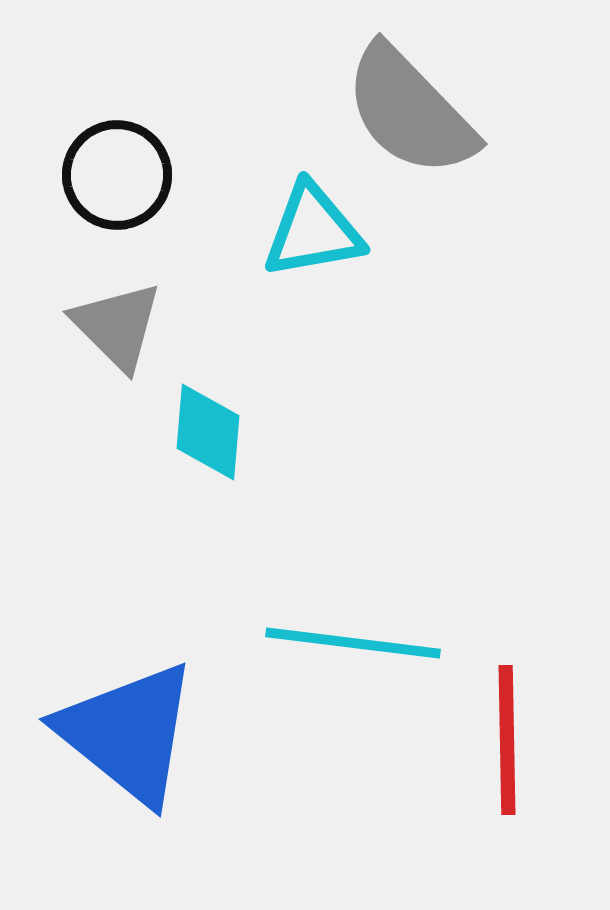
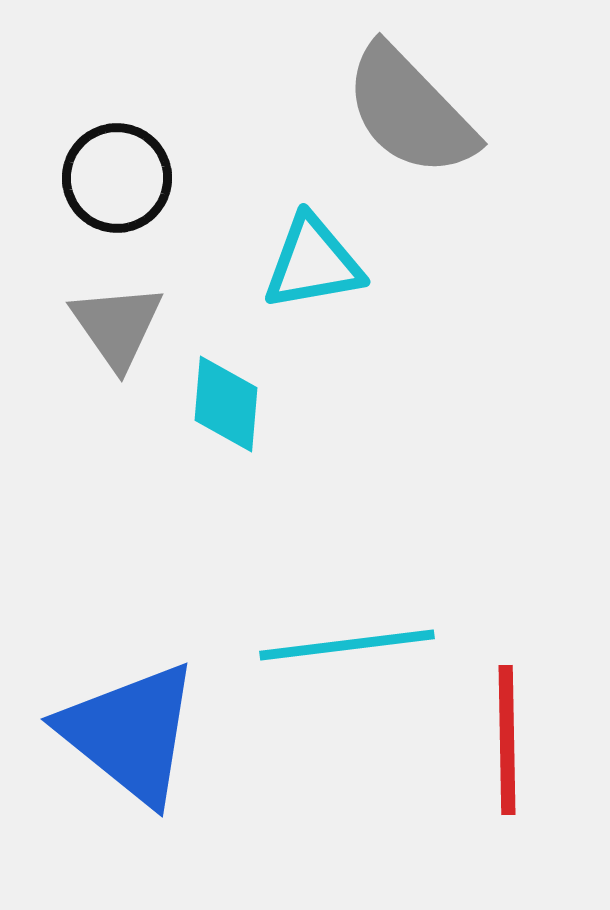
black circle: moved 3 px down
cyan triangle: moved 32 px down
gray triangle: rotated 10 degrees clockwise
cyan diamond: moved 18 px right, 28 px up
cyan line: moved 6 px left, 2 px down; rotated 14 degrees counterclockwise
blue triangle: moved 2 px right
